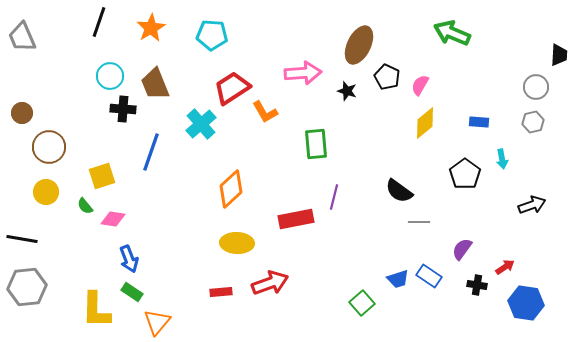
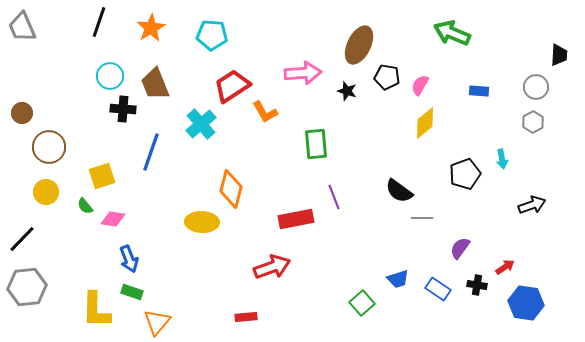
gray trapezoid at (22, 37): moved 10 px up
black pentagon at (387, 77): rotated 15 degrees counterclockwise
red trapezoid at (232, 88): moved 2 px up
blue rectangle at (479, 122): moved 31 px up
gray hexagon at (533, 122): rotated 15 degrees counterclockwise
black pentagon at (465, 174): rotated 16 degrees clockwise
orange diamond at (231, 189): rotated 33 degrees counterclockwise
purple line at (334, 197): rotated 35 degrees counterclockwise
gray line at (419, 222): moved 3 px right, 4 px up
black line at (22, 239): rotated 56 degrees counterclockwise
yellow ellipse at (237, 243): moved 35 px left, 21 px up
purple semicircle at (462, 249): moved 2 px left, 1 px up
blue rectangle at (429, 276): moved 9 px right, 13 px down
red arrow at (270, 283): moved 2 px right, 16 px up
green rectangle at (132, 292): rotated 15 degrees counterclockwise
red rectangle at (221, 292): moved 25 px right, 25 px down
